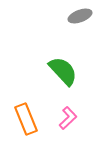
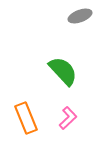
orange rectangle: moved 1 px up
